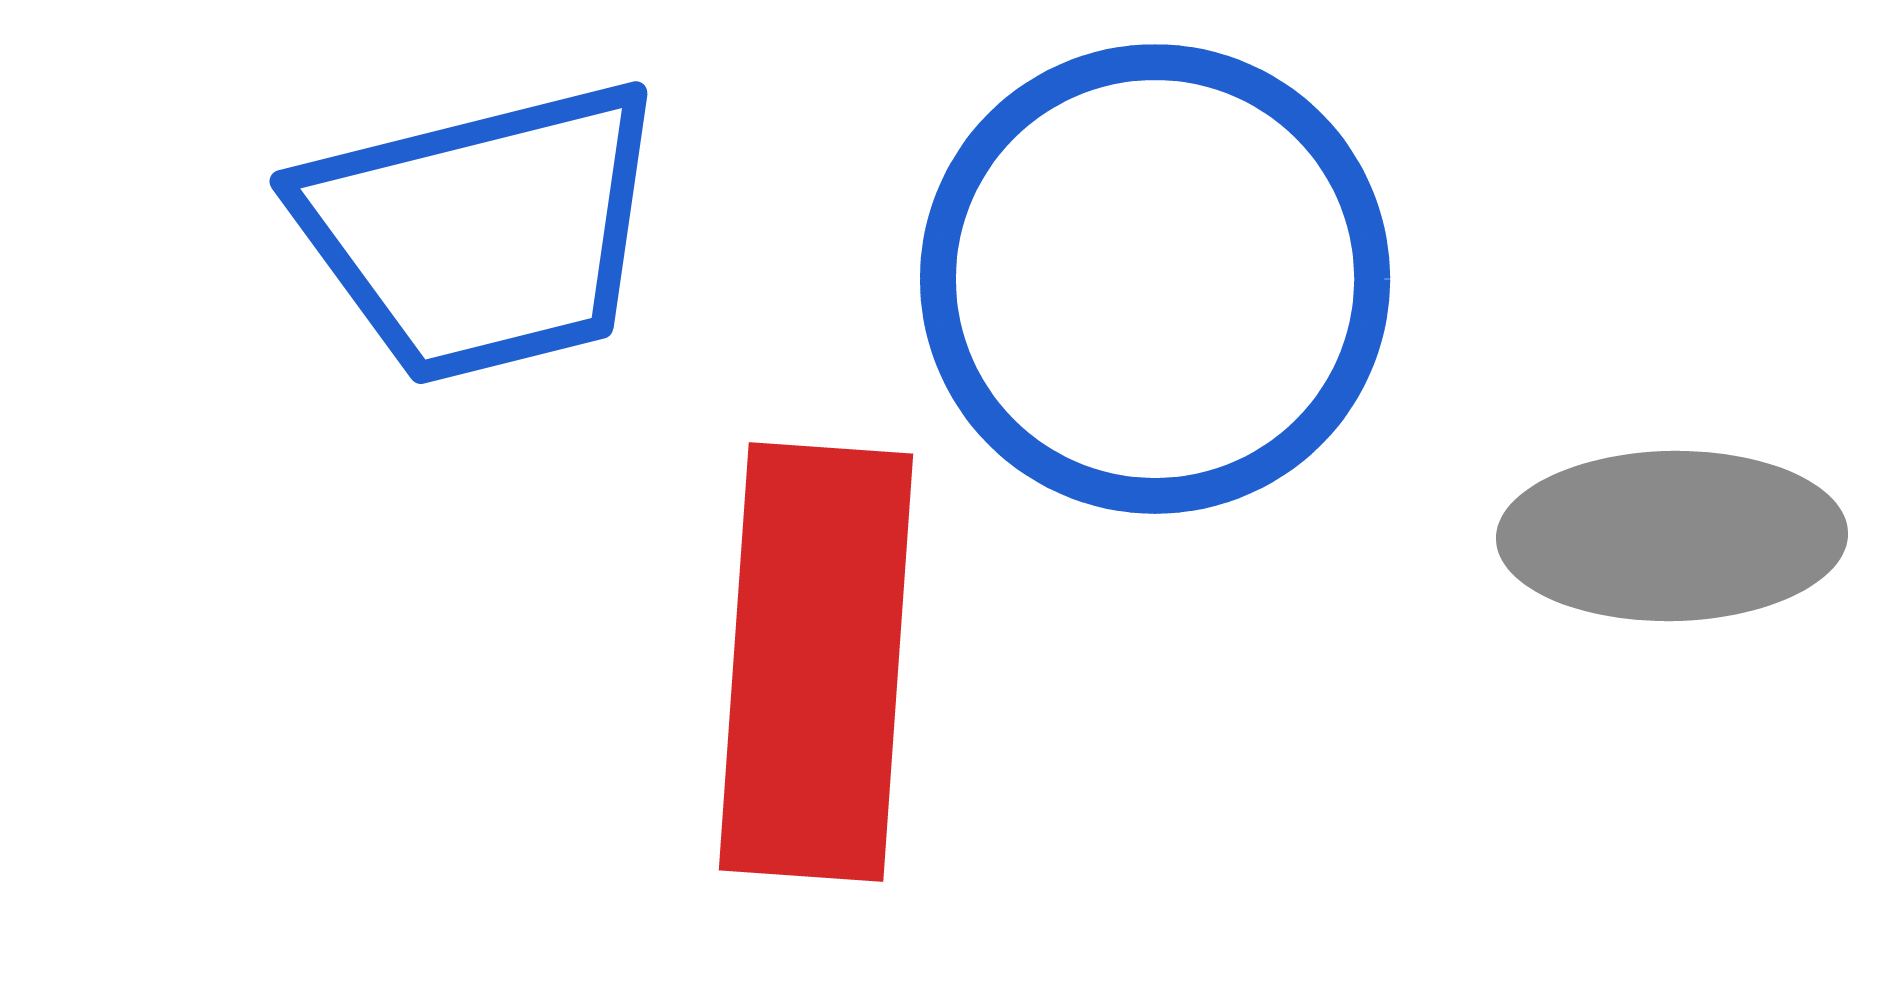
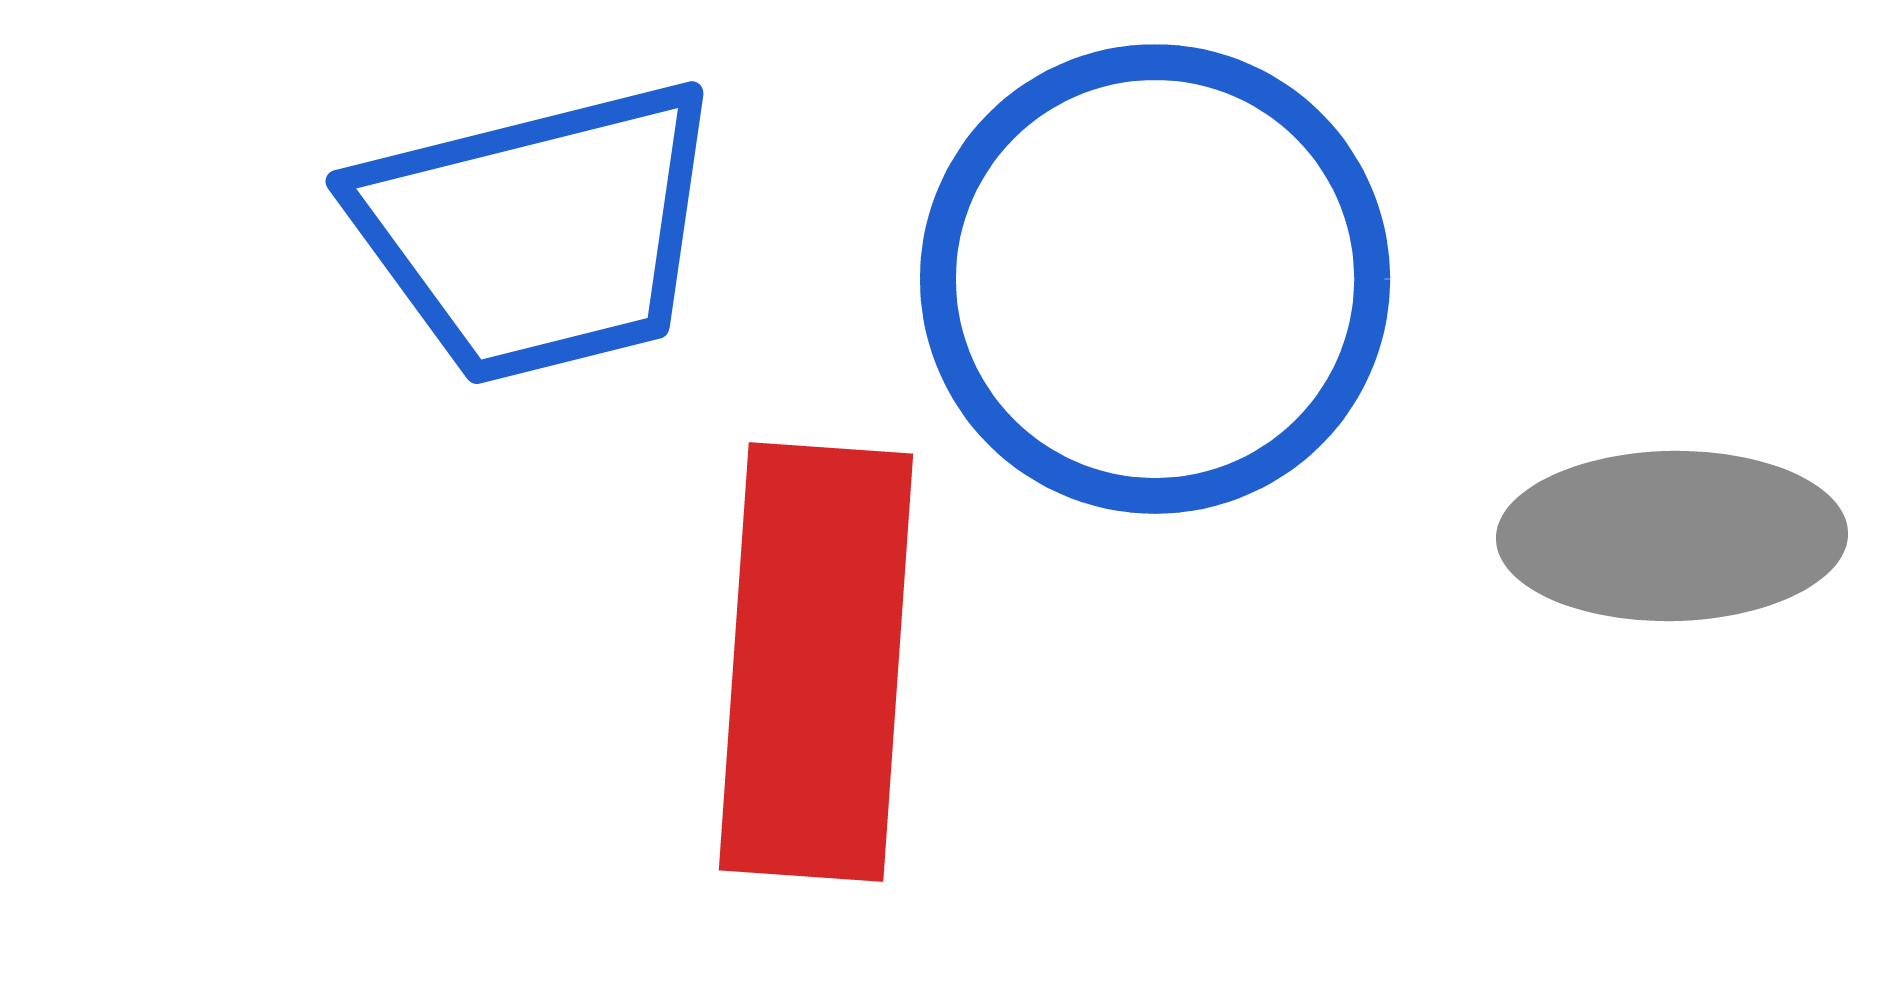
blue trapezoid: moved 56 px right
